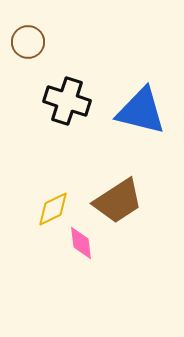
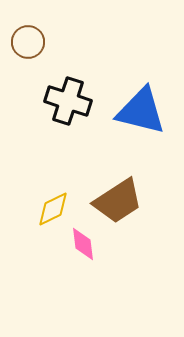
black cross: moved 1 px right
pink diamond: moved 2 px right, 1 px down
